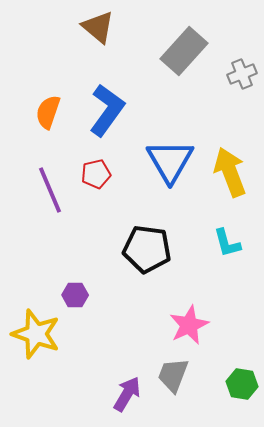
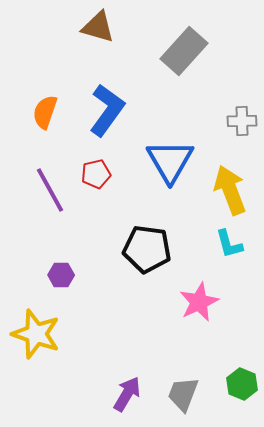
brown triangle: rotated 24 degrees counterclockwise
gray cross: moved 47 px down; rotated 20 degrees clockwise
orange semicircle: moved 3 px left
yellow arrow: moved 18 px down
purple line: rotated 6 degrees counterclockwise
cyan L-shape: moved 2 px right, 1 px down
purple hexagon: moved 14 px left, 20 px up
pink star: moved 10 px right, 23 px up
gray trapezoid: moved 10 px right, 19 px down
green hexagon: rotated 12 degrees clockwise
